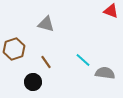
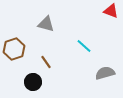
cyan line: moved 1 px right, 14 px up
gray semicircle: rotated 24 degrees counterclockwise
